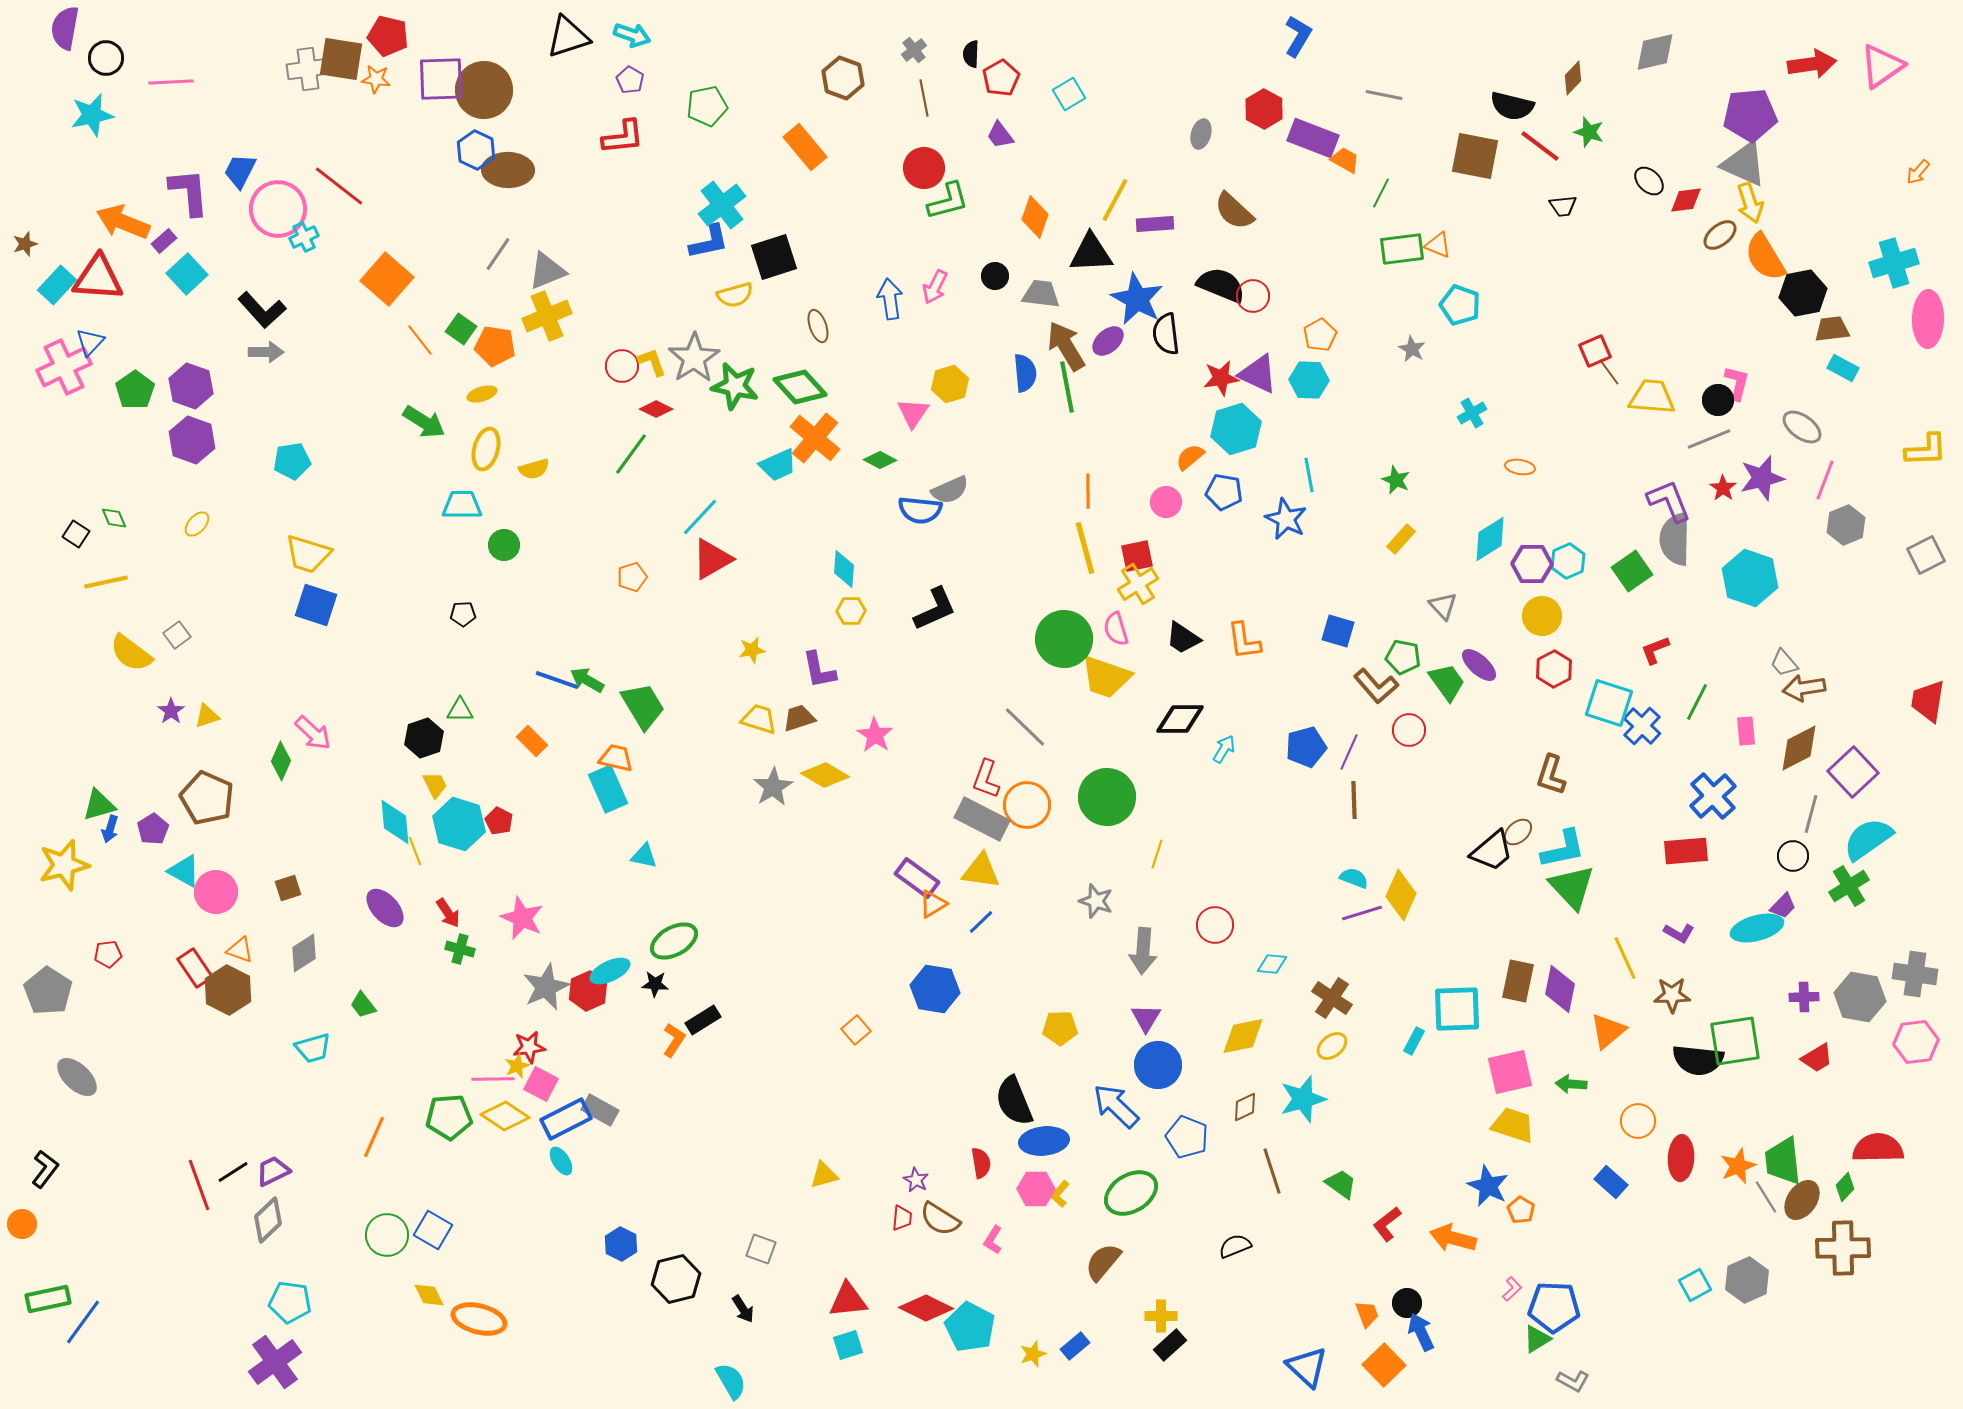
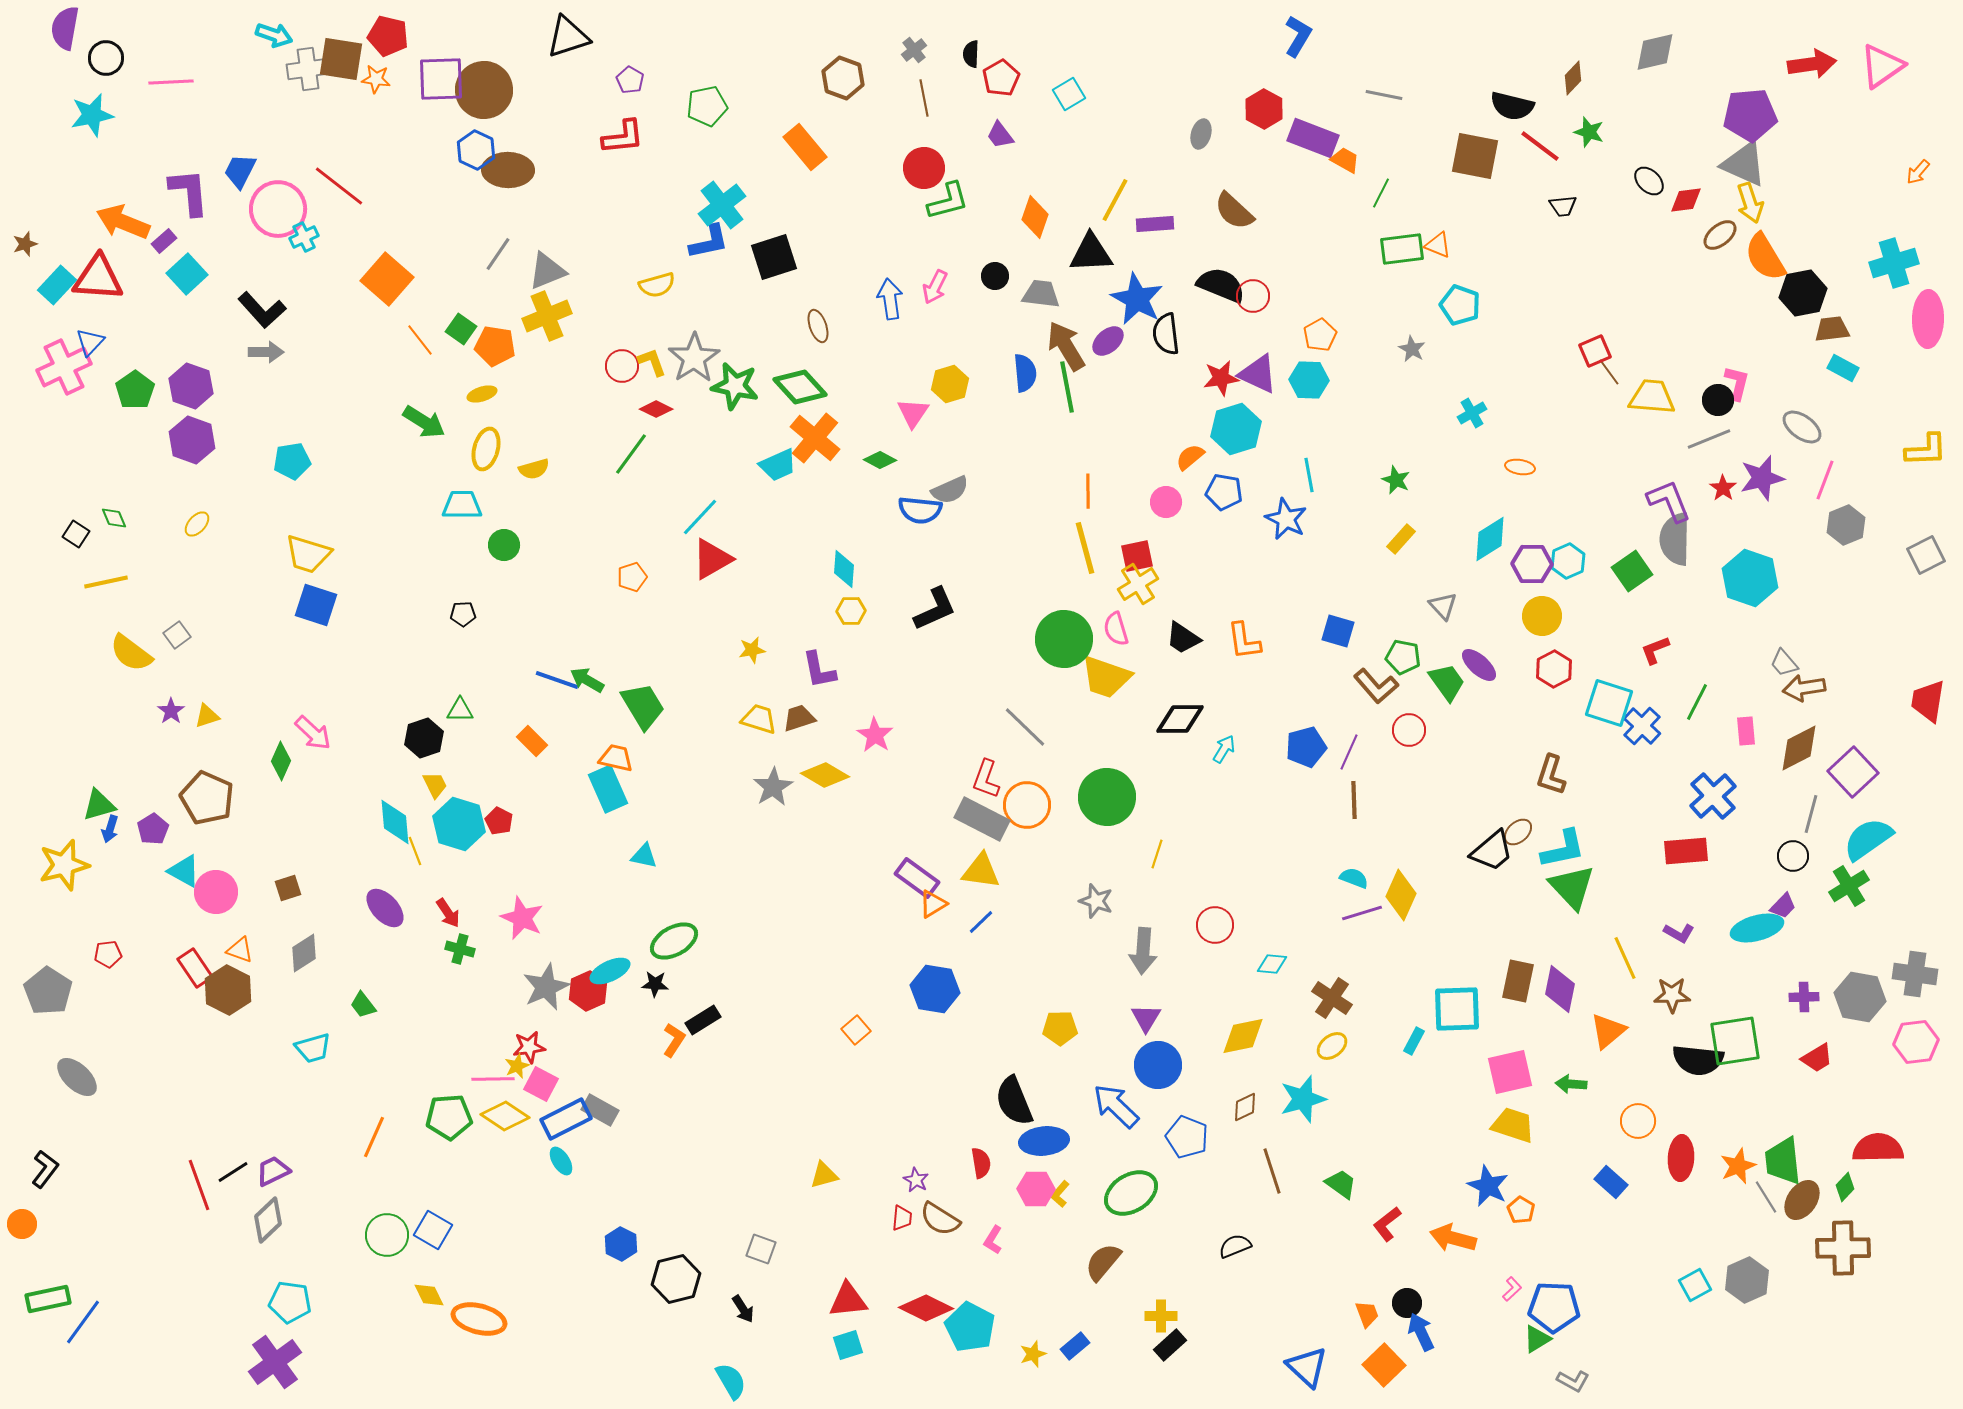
cyan arrow at (632, 35): moved 358 px left
yellow semicircle at (735, 295): moved 78 px left, 10 px up
